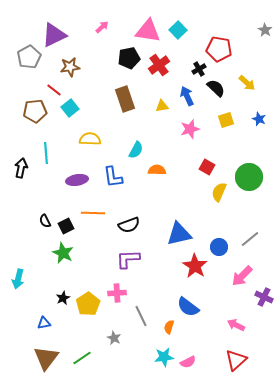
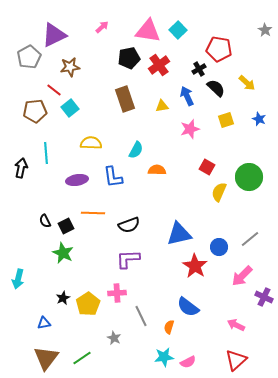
yellow semicircle at (90, 139): moved 1 px right, 4 px down
